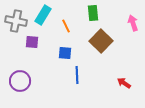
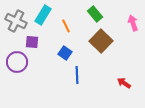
green rectangle: moved 2 px right, 1 px down; rotated 35 degrees counterclockwise
gray cross: rotated 15 degrees clockwise
blue square: rotated 32 degrees clockwise
purple circle: moved 3 px left, 19 px up
